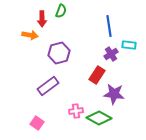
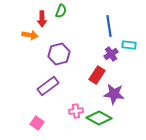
purple hexagon: moved 1 px down
